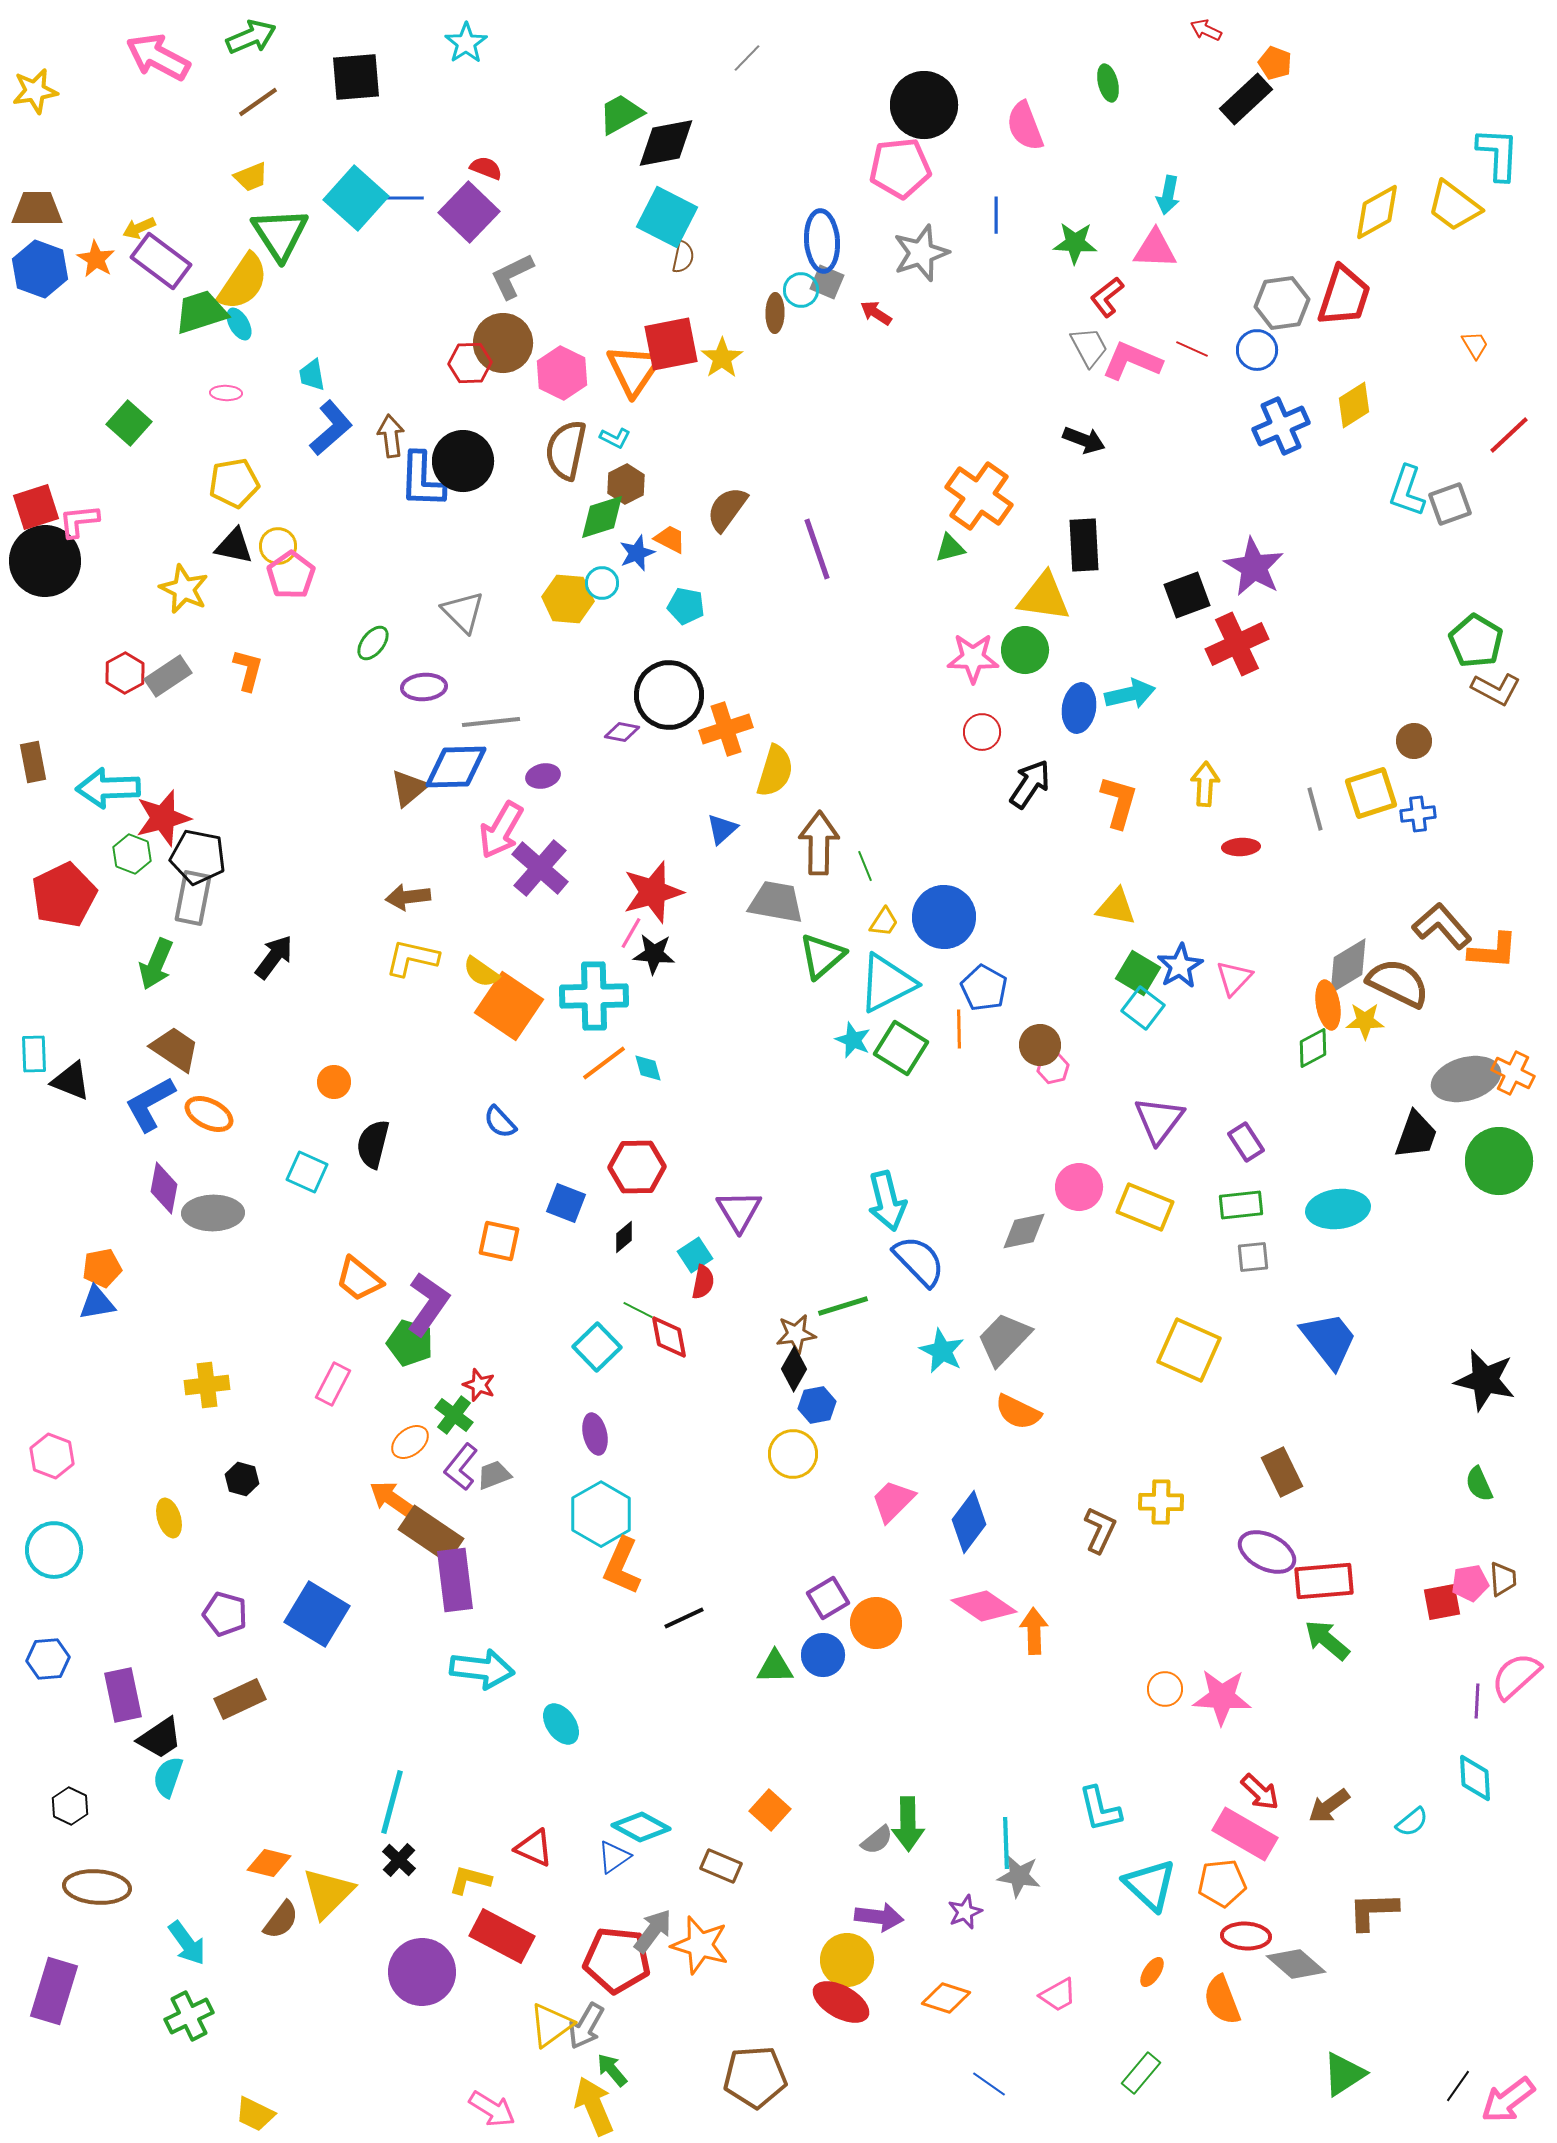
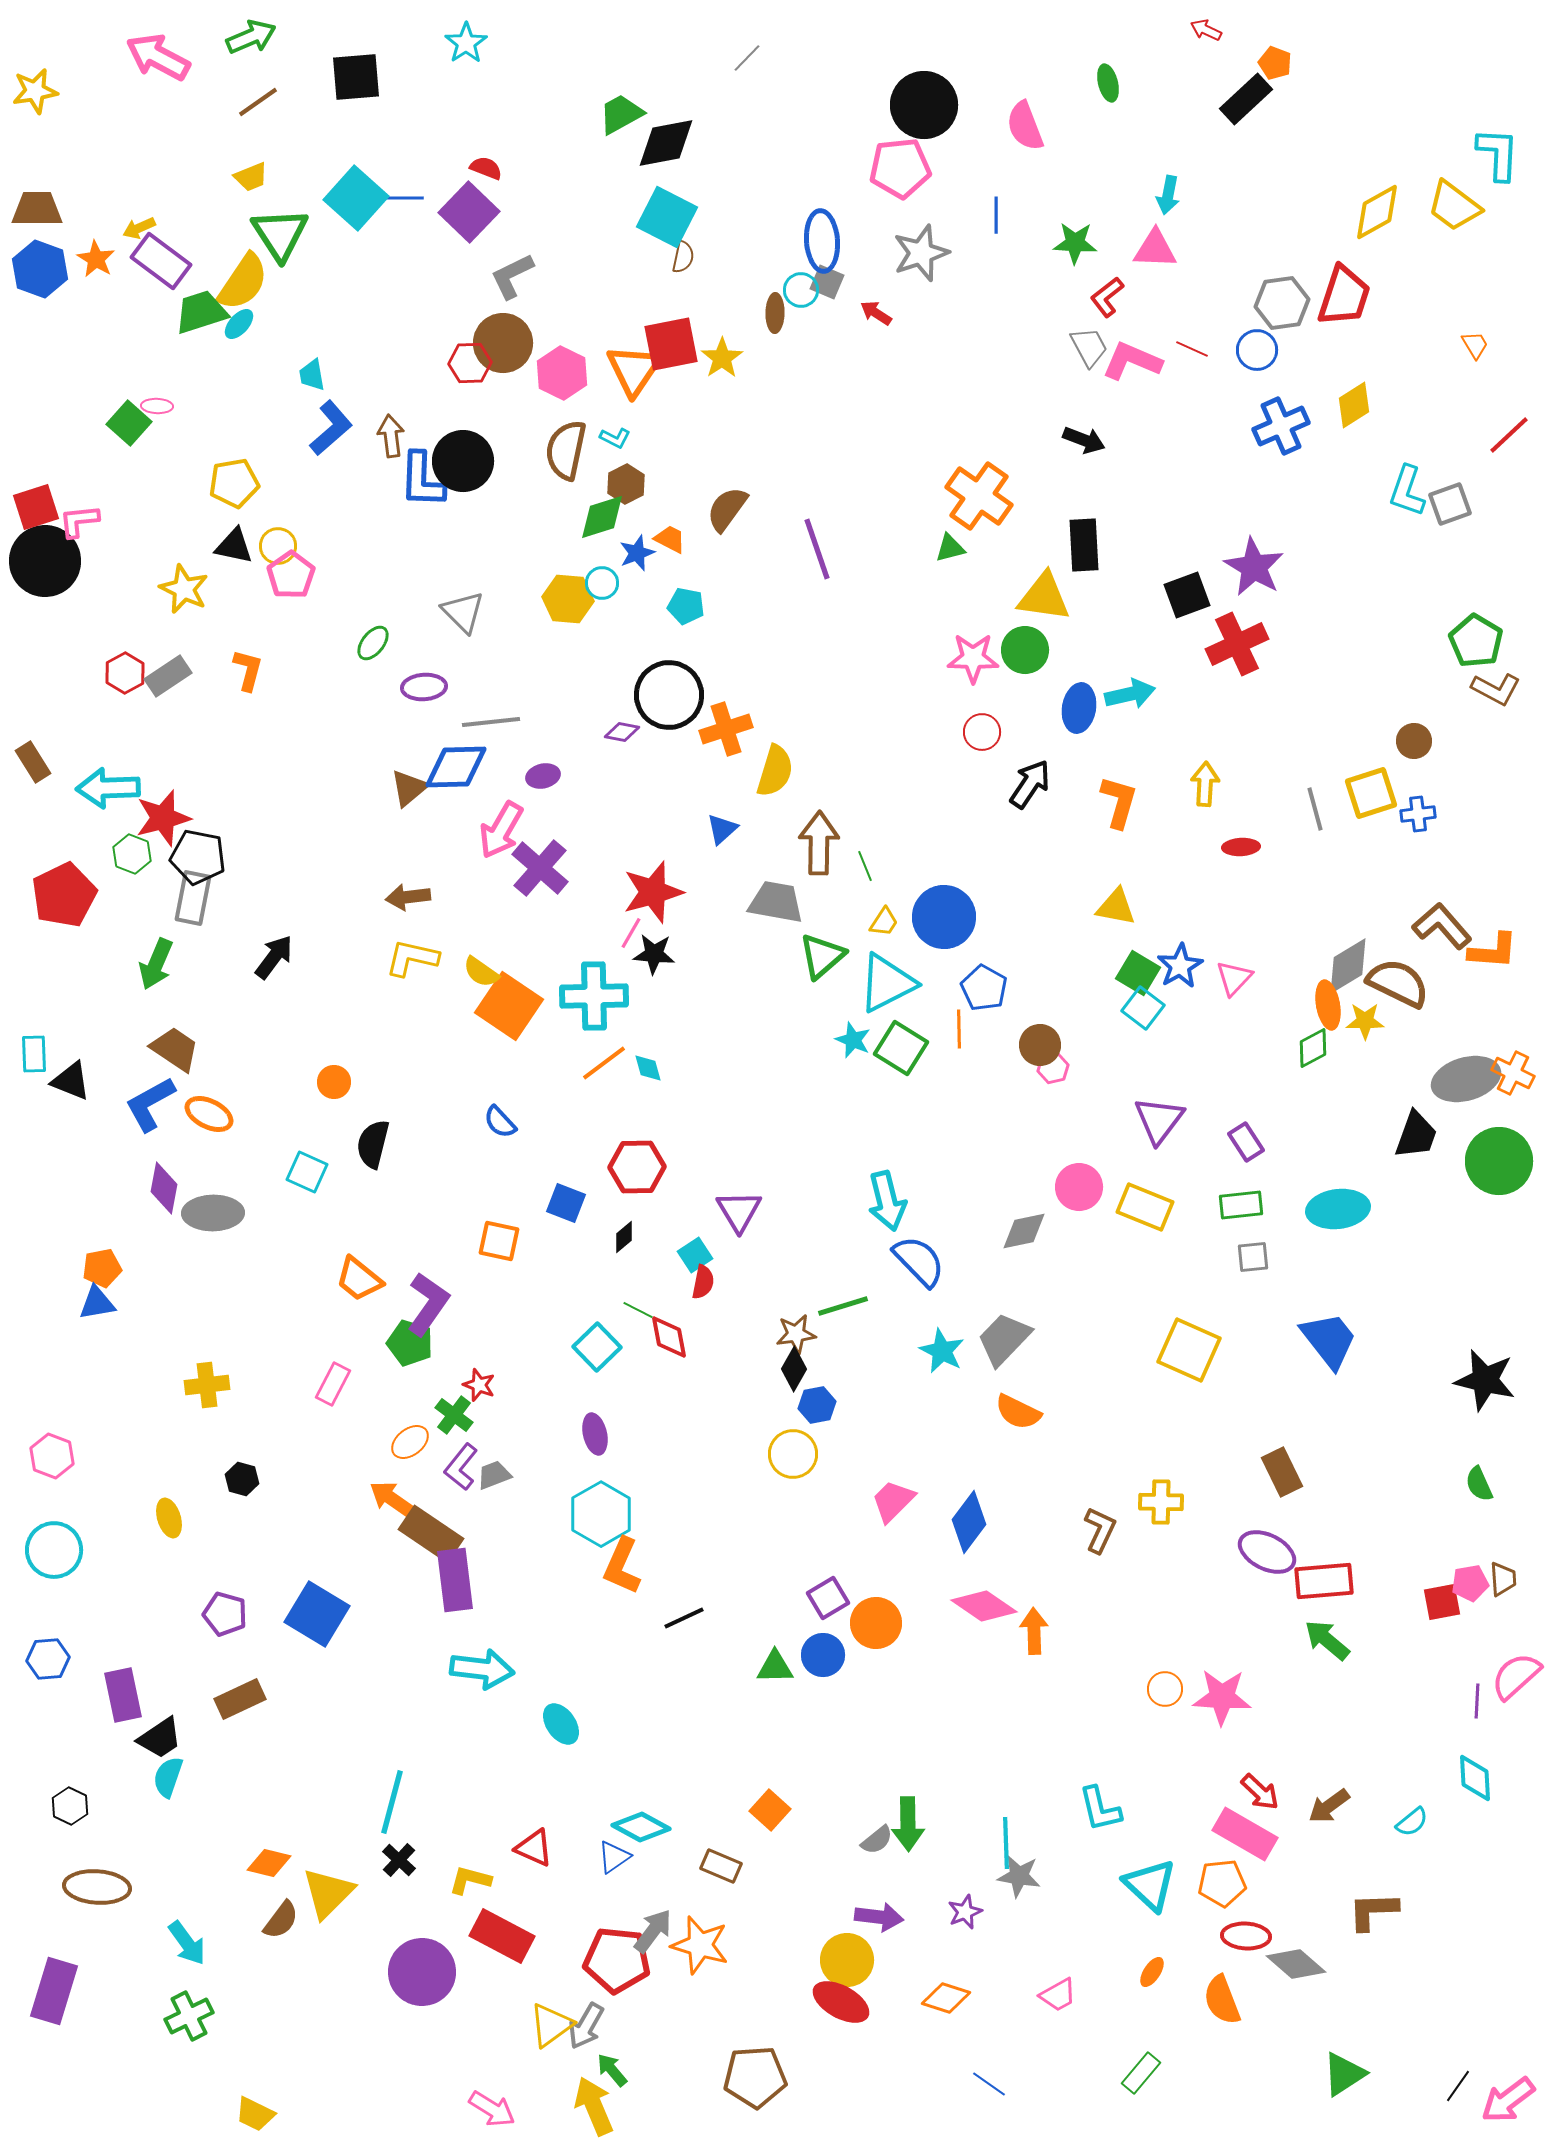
cyan ellipse at (239, 324): rotated 72 degrees clockwise
pink ellipse at (226, 393): moved 69 px left, 13 px down
brown rectangle at (33, 762): rotated 21 degrees counterclockwise
